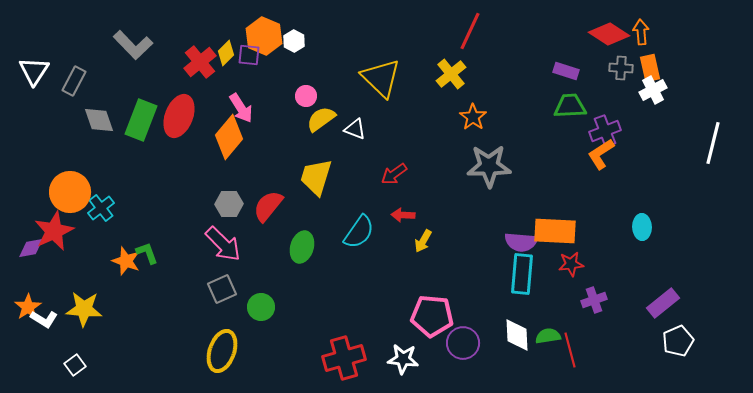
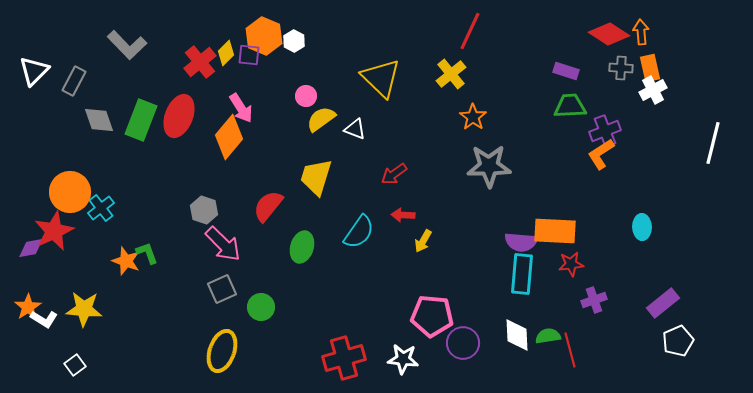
gray L-shape at (133, 45): moved 6 px left
white triangle at (34, 71): rotated 12 degrees clockwise
gray hexagon at (229, 204): moved 25 px left, 6 px down; rotated 20 degrees clockwise
